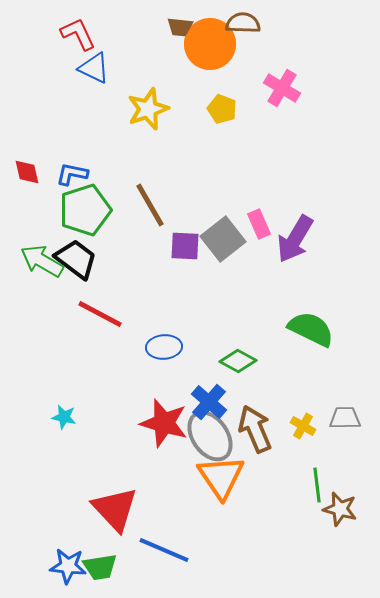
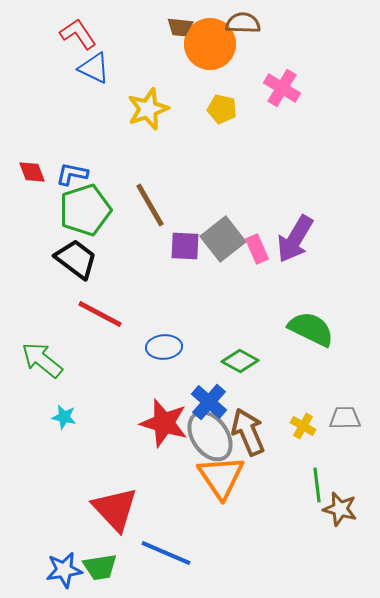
red L-shape: rotated 9 degrees counterclockwise
yellow pentagon: rotated 8 degrees counterclockwise
red diamond: moved 5 px right; rotated 8 degrees counterclockwise
pink rectangle: moved 2 px left, 25 px down
green arrow: moved 99 px down; rotated 9 degrees clockwise
green diamond: moved 2 px right
brown arrow: moved 7 px left, 3 px down
blue line: moved 2 px right, 3 px down
blue star: moved 4 px left, 4 px down; rotated 15 degrees counterclockwise
